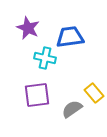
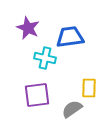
yellow rectangle: moved 5 px left, 5 px up; rotated 42 degrees clockwise
